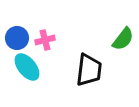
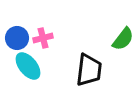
pink cross: moved 2 px left, 2 px up
cyan ellipse: moved 1 px right, 1 px up
